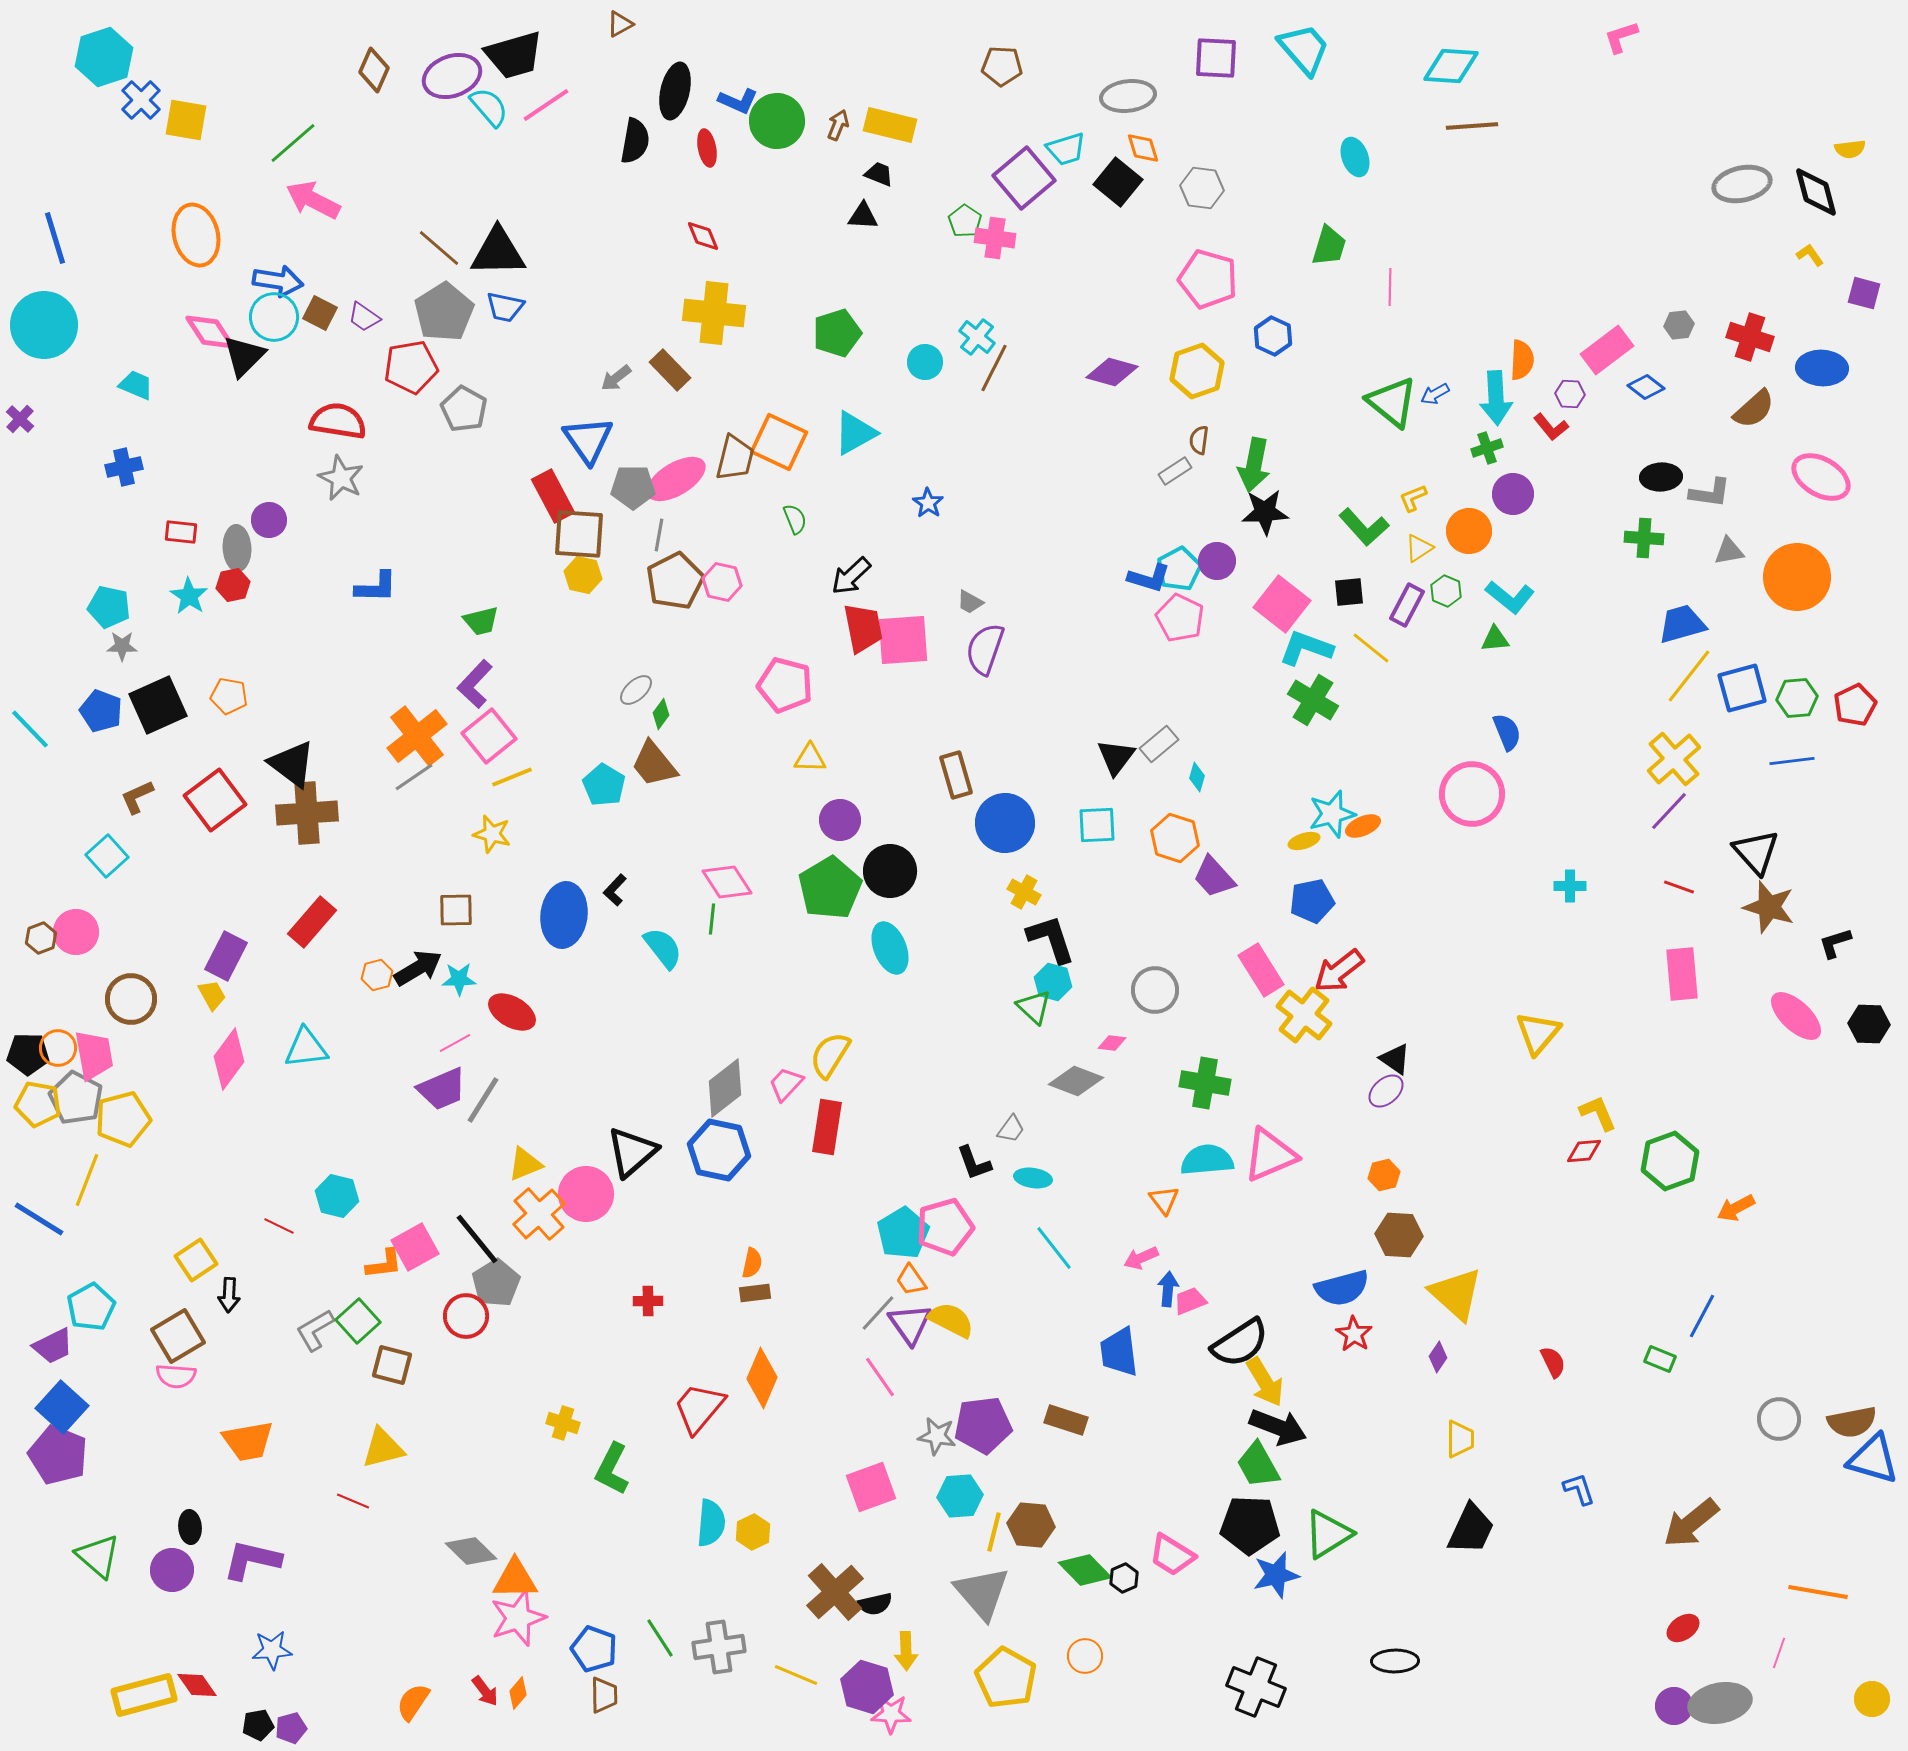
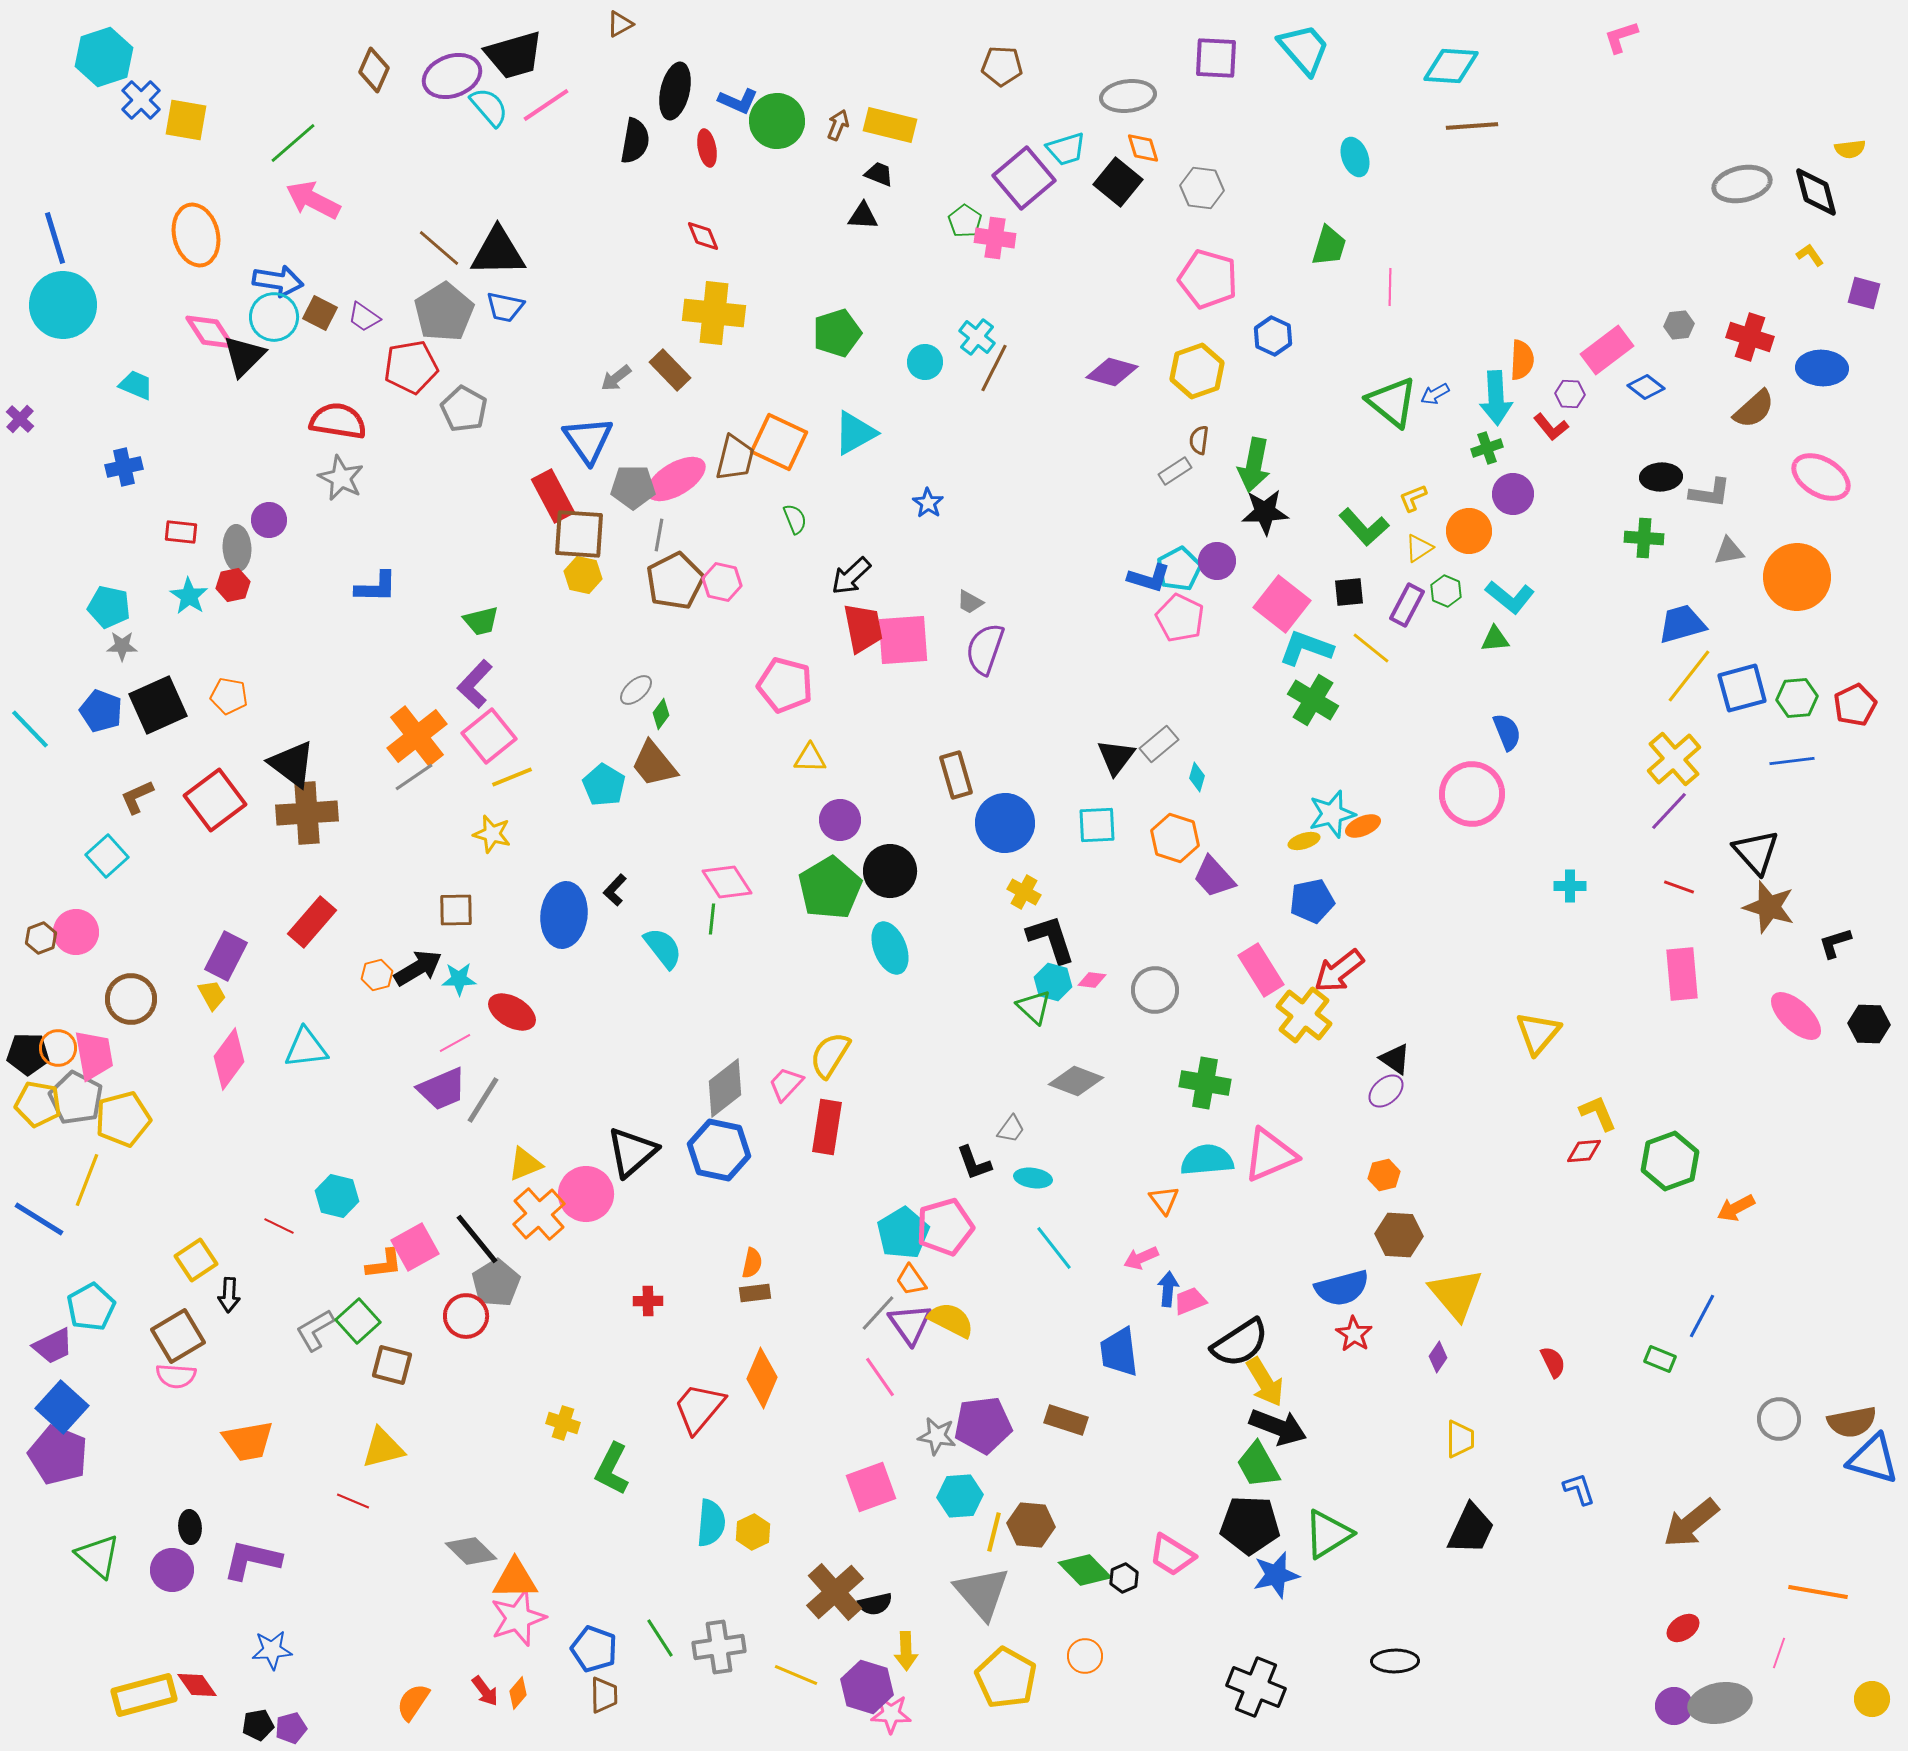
cyan circle at (44, 325): moved 19 px right, 20 px up
pink diamond at (1112, 1043): moved 20 px left, 63 px up
yellow triangle at (1456, 1294): rotated 8 degrees clockwise
